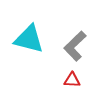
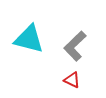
red triangle: rotated 24 degrees clockwise
